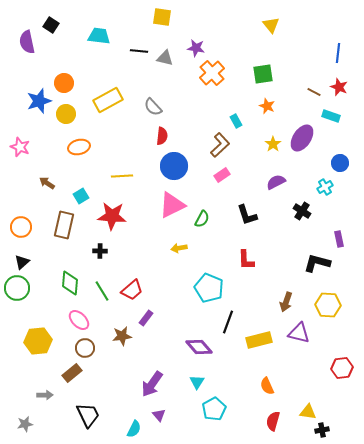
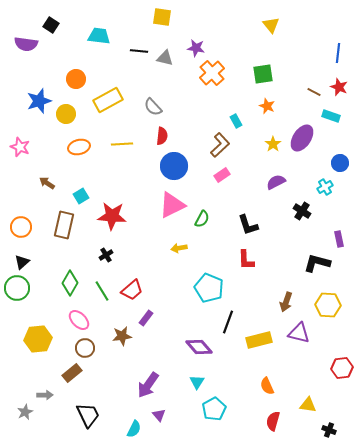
purple semicircle at (27, 42): moved 1 px left, 2 px down; rotated 70 degrees counterclockwise
orange circle at (64, 83): moved 12 px right, 4 px up
yellow line at (122, 176): moved 32 px up
black L-shape at (247, 215): moved 1 px right, 10 px down
black cross at (100, 251): moved 6 px right, 4 px down; rotated 32 degrees counterclockwise
green diamond at (70, 283): rotated 25 degrees clockwise
yellow hexagon at (38, 341): moved 2 px up
purple arrow at (152, 384): moved 4 px left, 1 px down
yellow triangle at (308, 412): moved 7 px up
gray star at (25, 424): moved 12 px up; rotated 14 degrees counterclockwise
black cross at (322, 430): moved 7 px right; rotated 32 degrees clockwise
